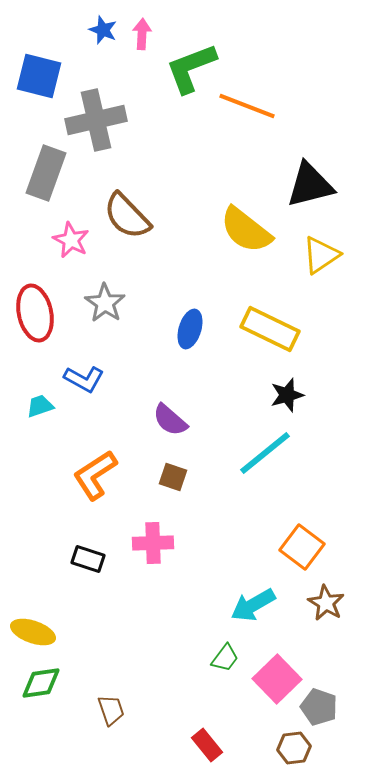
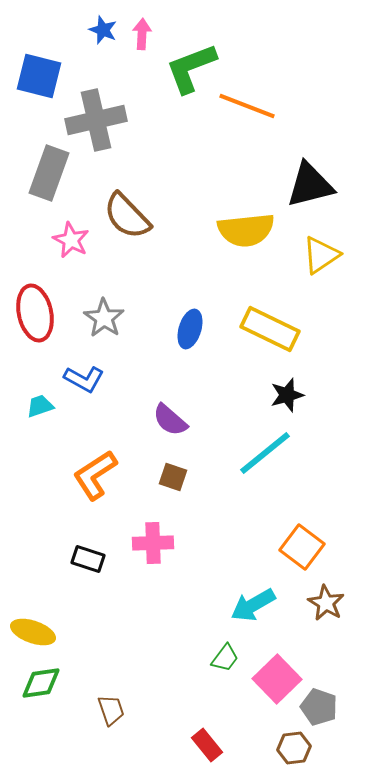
gray rectangle: moved 3 px right
yellow semicircle: rotated 44 degrees counterclockwise
gray star: moved 1 px left, 15 px down
